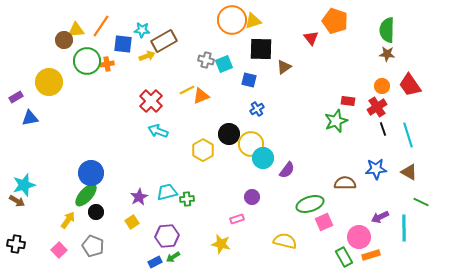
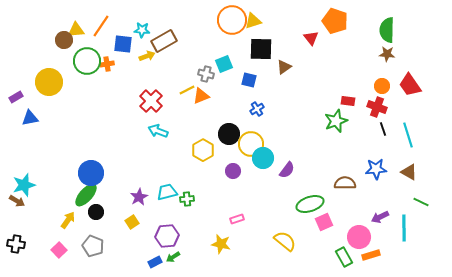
gray cross at (206, 60): moved 14 px down
red cross at (377, 107): rotated 36 degrees counterclockwise
purple circle at (252, 197): moved 19 px left, 26 px up
yellow semicircle at (285, 241): rotated 25 degrees clockwise
